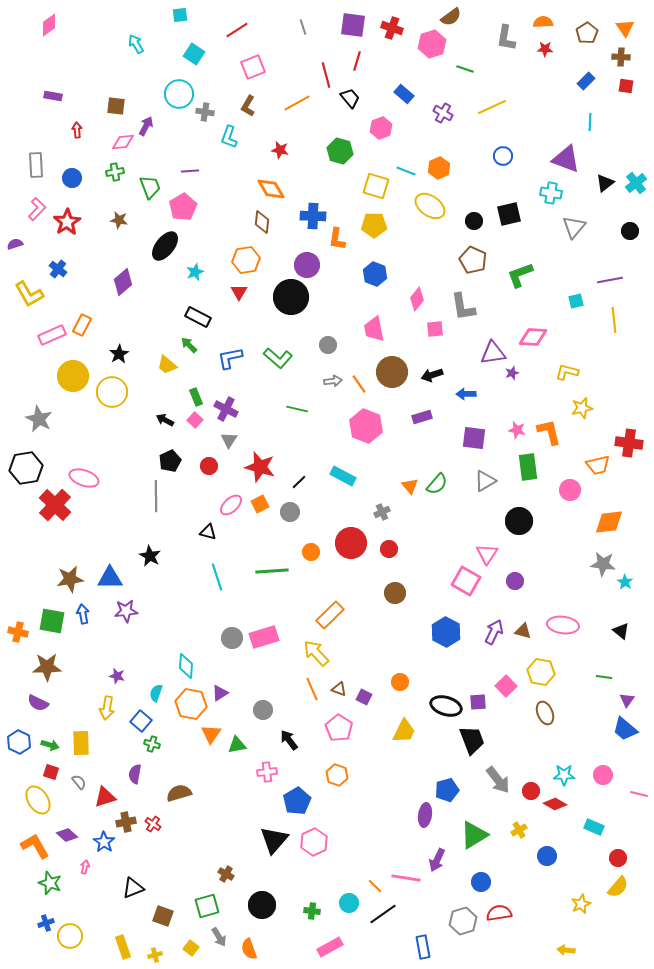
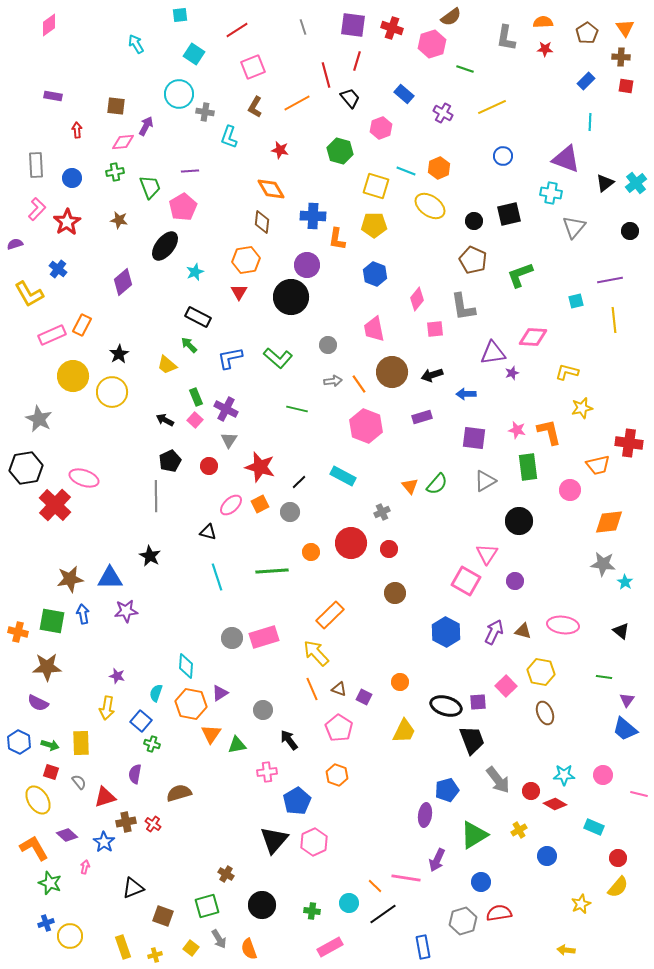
brown L-shape at (248, 106): moved 7 px right, 1 px down
orange L-shape at (35, 846): moved 1 px left, 2 px down
gray arrow at (219, 937): moved 2 px down
